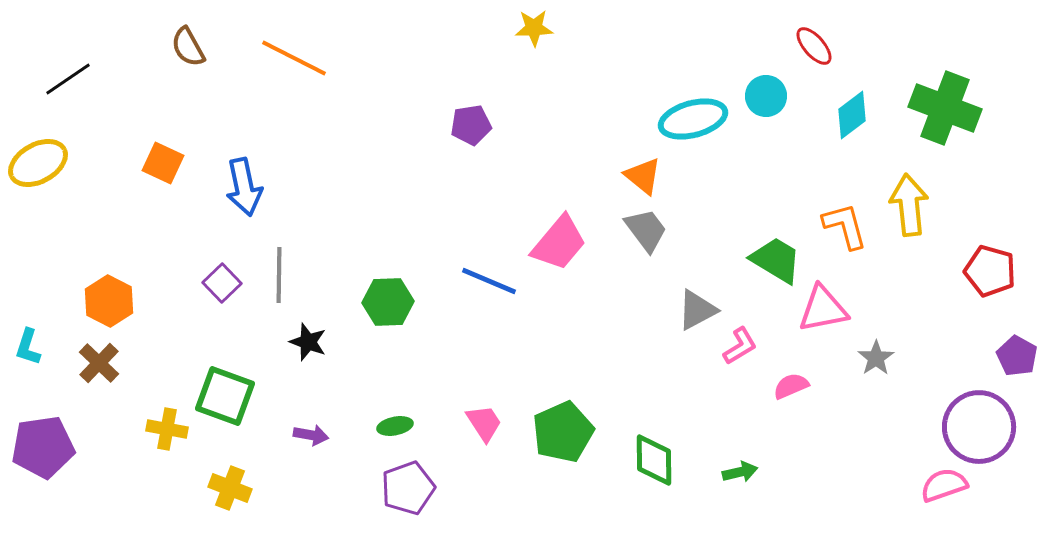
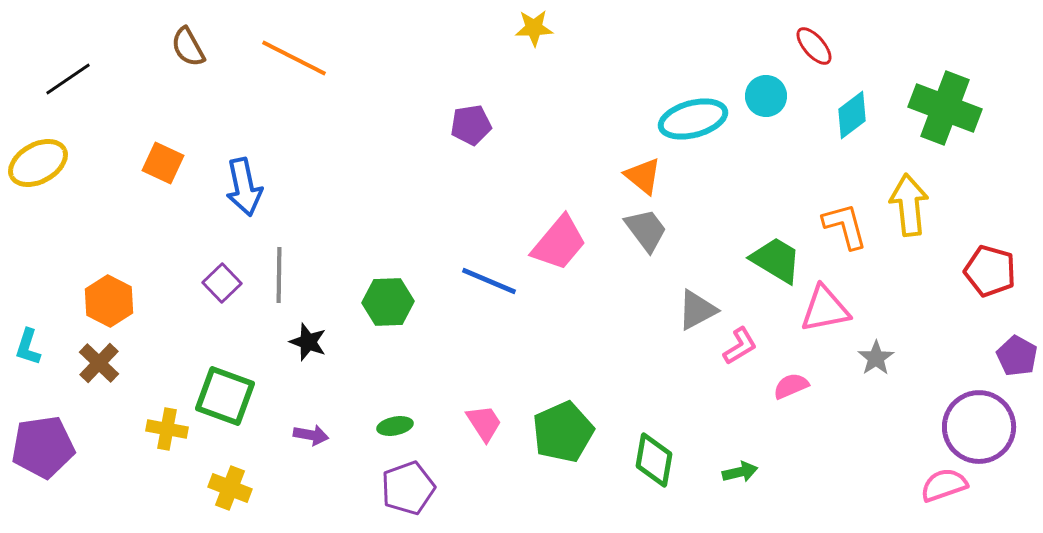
pink triangle at (823, 309): moved 2 px right
green diamond at (654, 460): rotated 10 degrees clockwise
